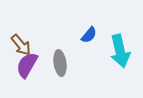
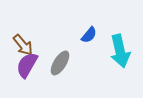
brown arrow: moved 2 px right
gray ellipse: rotated 40 degrees clockwise
